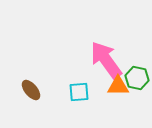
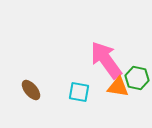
orange triangle: moved 1 px down; rotated 10 degrees clockwise
cyan square: rotated 15 degrees clockwise
